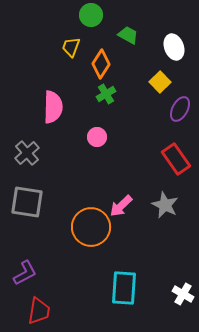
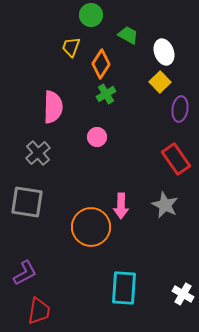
white ellipse: moved 10 px left, 5 px down
purple ellipse: rotated 20 degrees counterclockwise
gray cross: moved 11 px right
pink arrow: rotated 45 degrees counterclockwise
